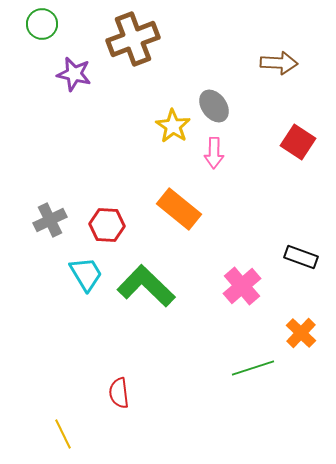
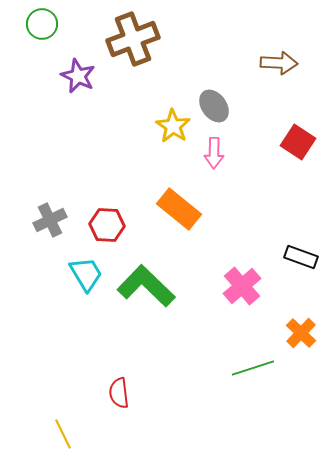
purple star: moved 4 px right, 2 px down; rotated 12 degrees clockwise
